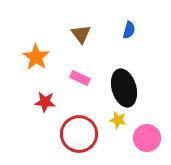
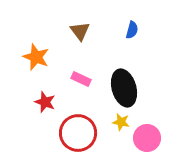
blue semicircle: moved 3 px right
brown triangle: moved 1 px left, 3 px up
orange star: rotated 12 degrees counterclockwise
pink rectangle: moved 1 px right, 1 px down
red star: rotated 15 degrees clockwise
yellow star: moved 3 px right, 2 px down
red circle: moved 1 px left, 1 px up
